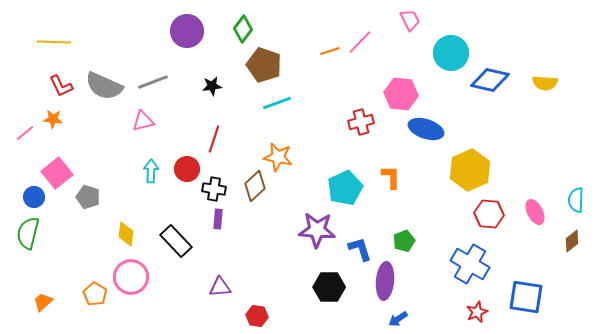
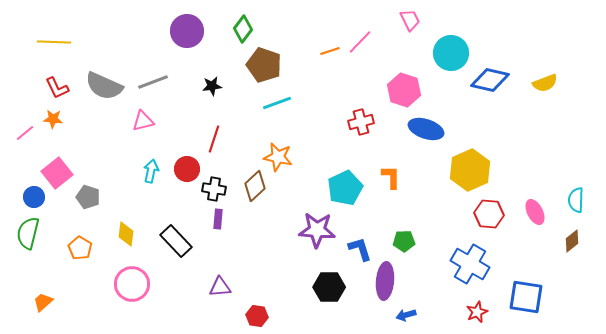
yellow semicircle at (545, 83): rotated 25 degrees counterclockwise
red L-shape at (61, 86): moved 4 px left, 2 px down
pink hexagon at (401, 94): moved 3 px right, 4 px up; rotated 12 degrees clockwise
cyan arrow at (151, 171): rotated 10 degrees clockwise
green pentagon at (404, 241): rotated 20 degrees clockwise
pink circle at (131, 277): moved 1 px right, 7 px down
orange pentagon at (95, 294): moved 15 px left, 46 px up
blue arrow at (398, 319): moved 8 px right, 4 px up; rotated 18 degrees clockwise
